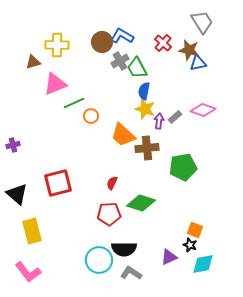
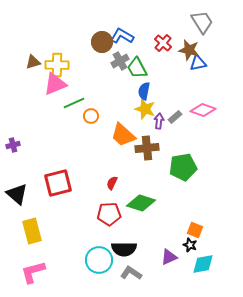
yellow cross: moved 20 px down
pink L-shape: moved 5 px right; rotated 112 degrees clockwise
